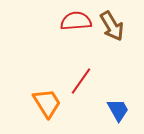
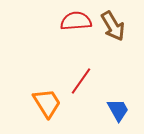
brown arrow: moved 1 px right
